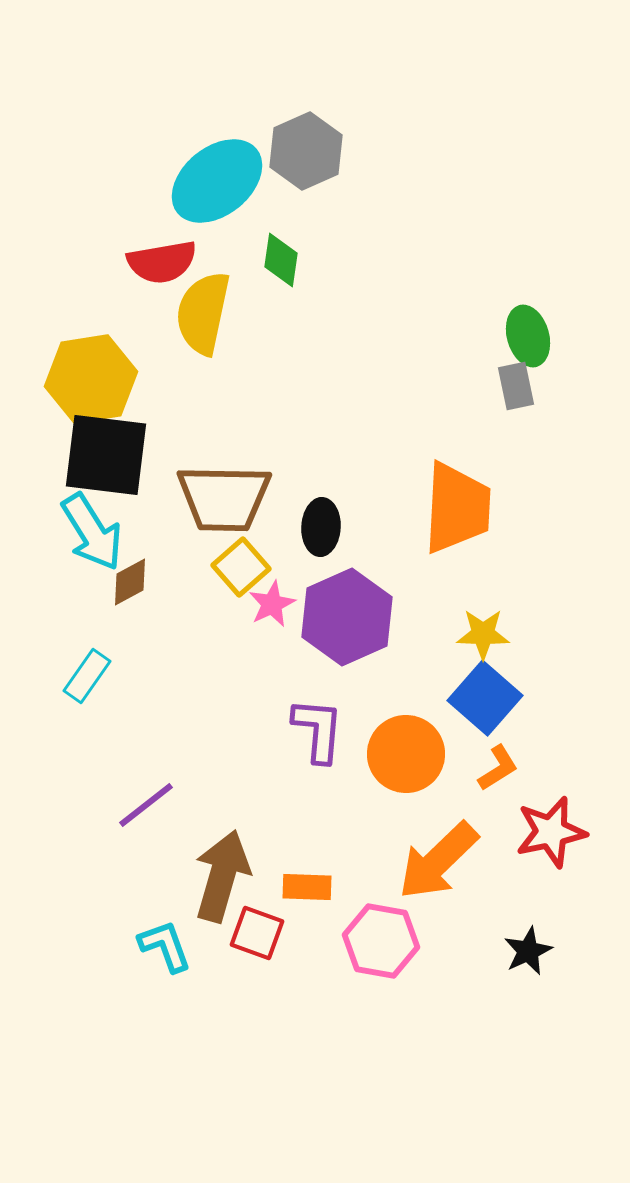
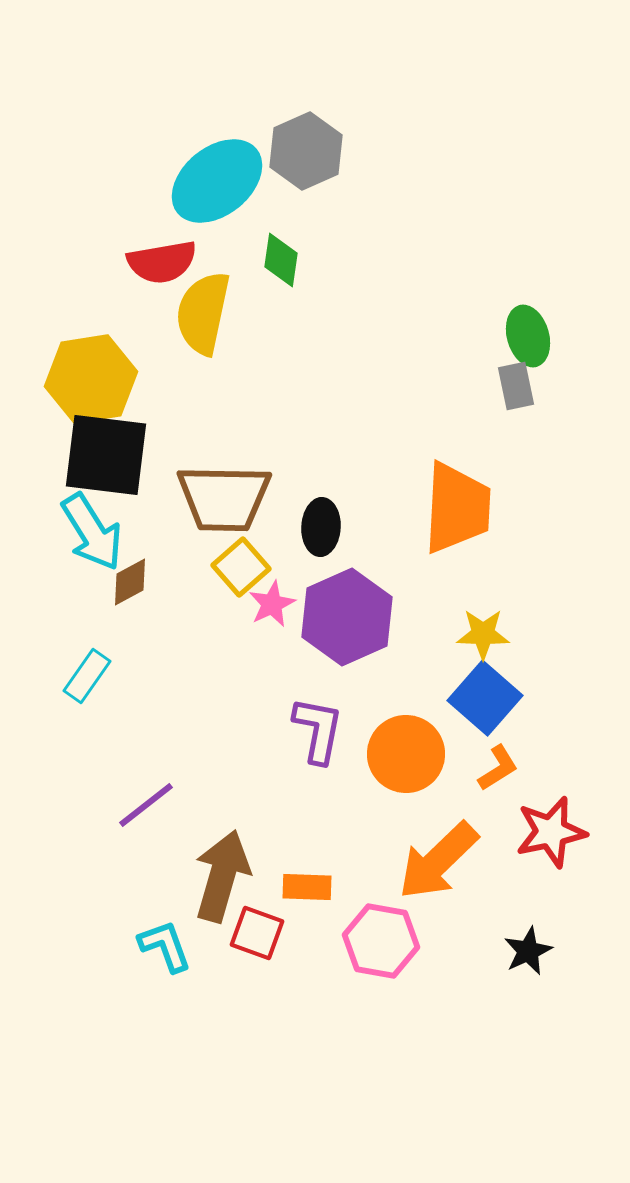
purple L-shape: rotated 6 degrees clockwise
